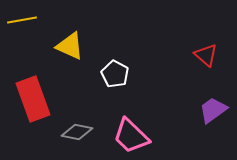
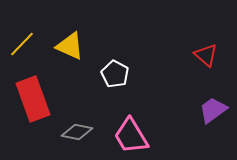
yellow line: moved 24 px down; rotated 36 degrees counterclockwise
pink trapezoid: rotated 15 degrees clockwise
